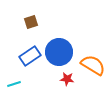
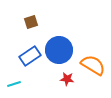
blue circle: moved 2 px up
